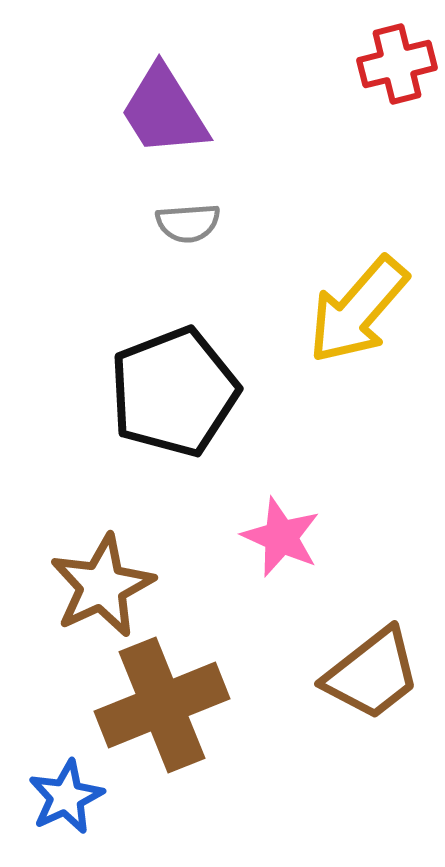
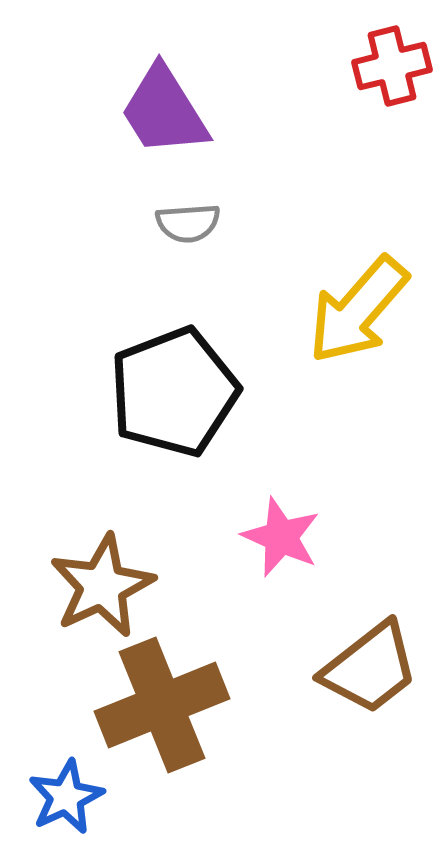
red cross: moved 5 px left, 2 px down
brown trapezoid: moved 2 px left, 6 px up
